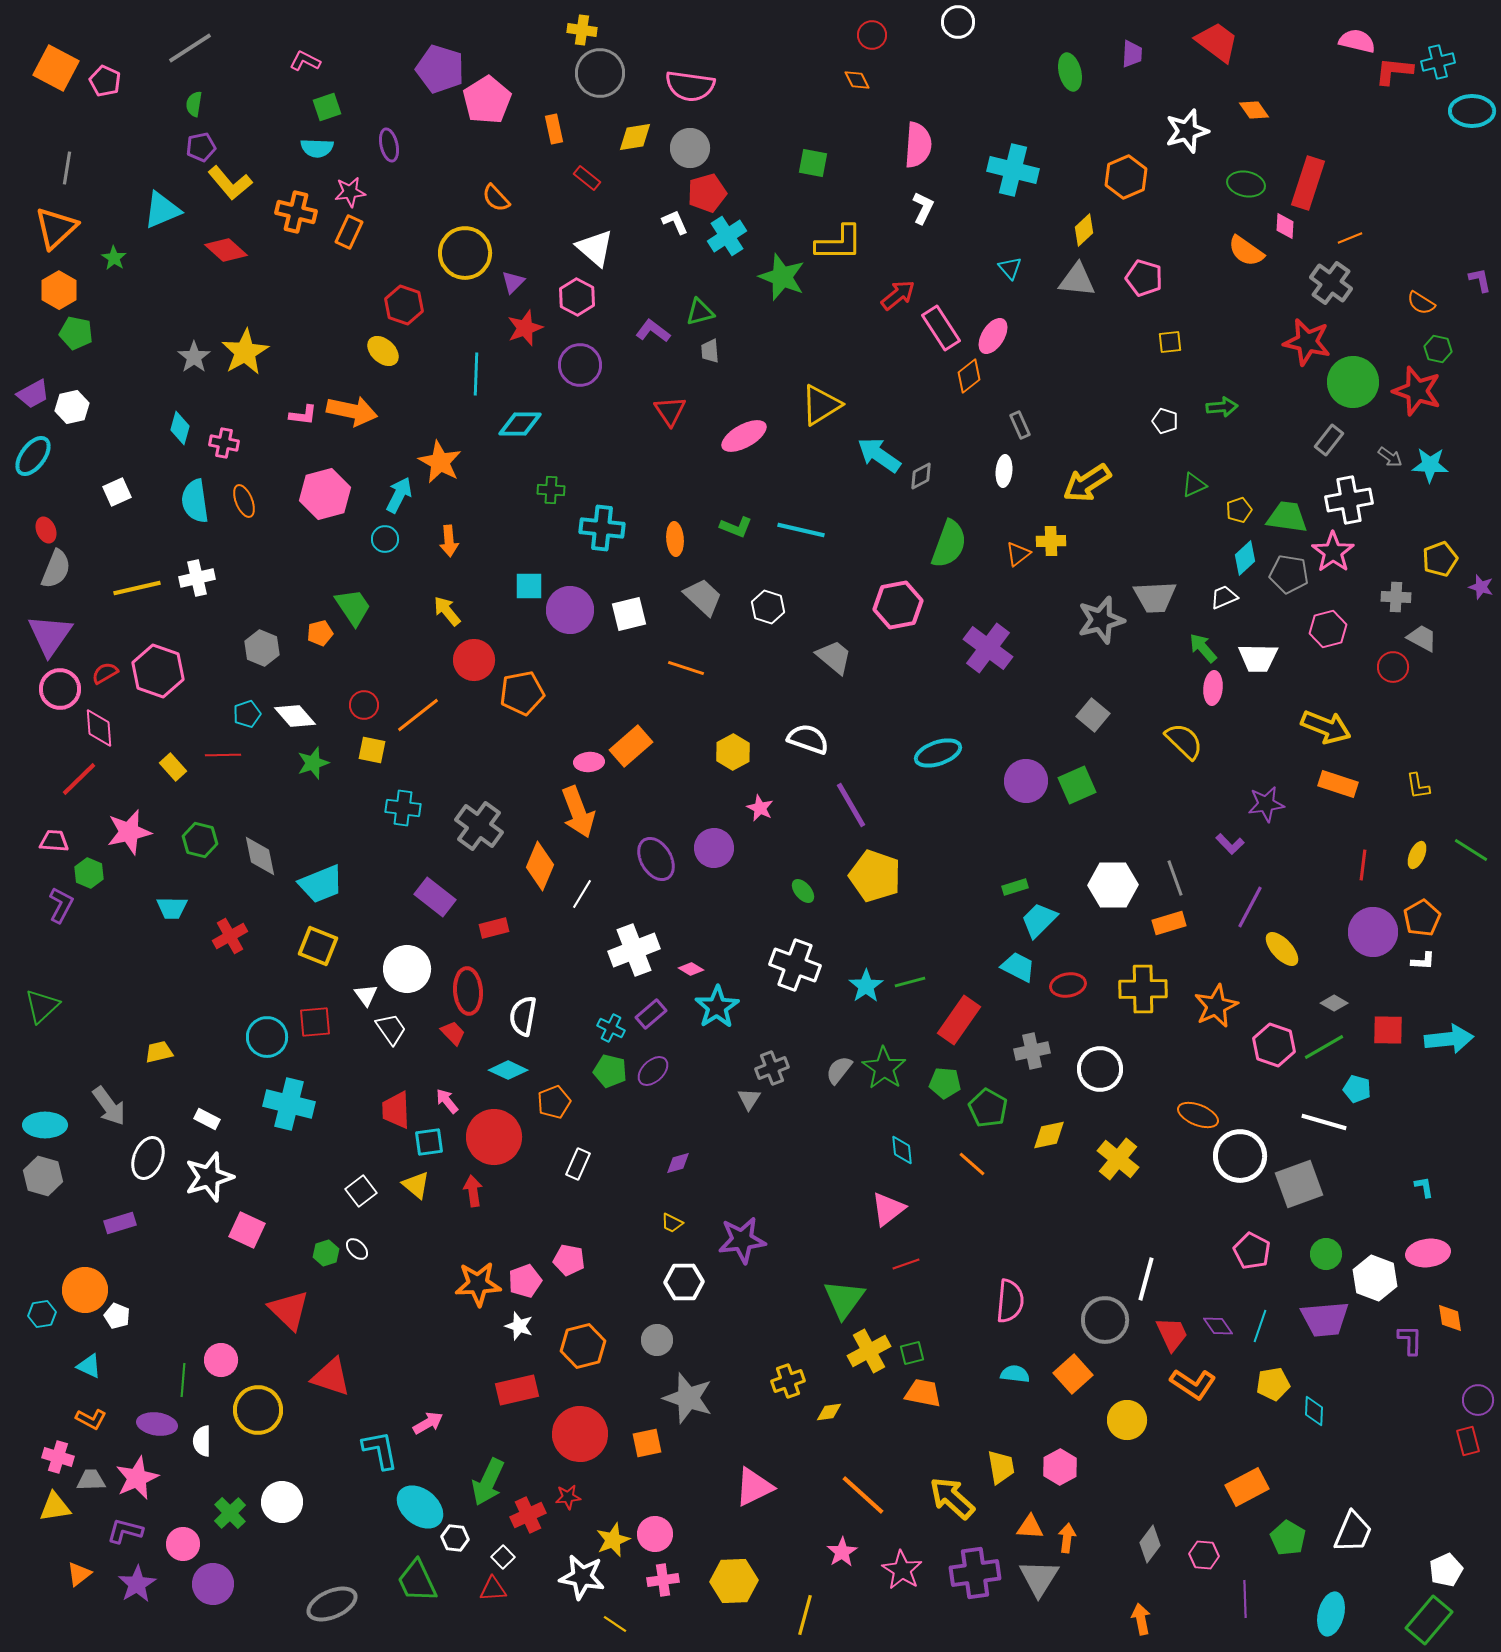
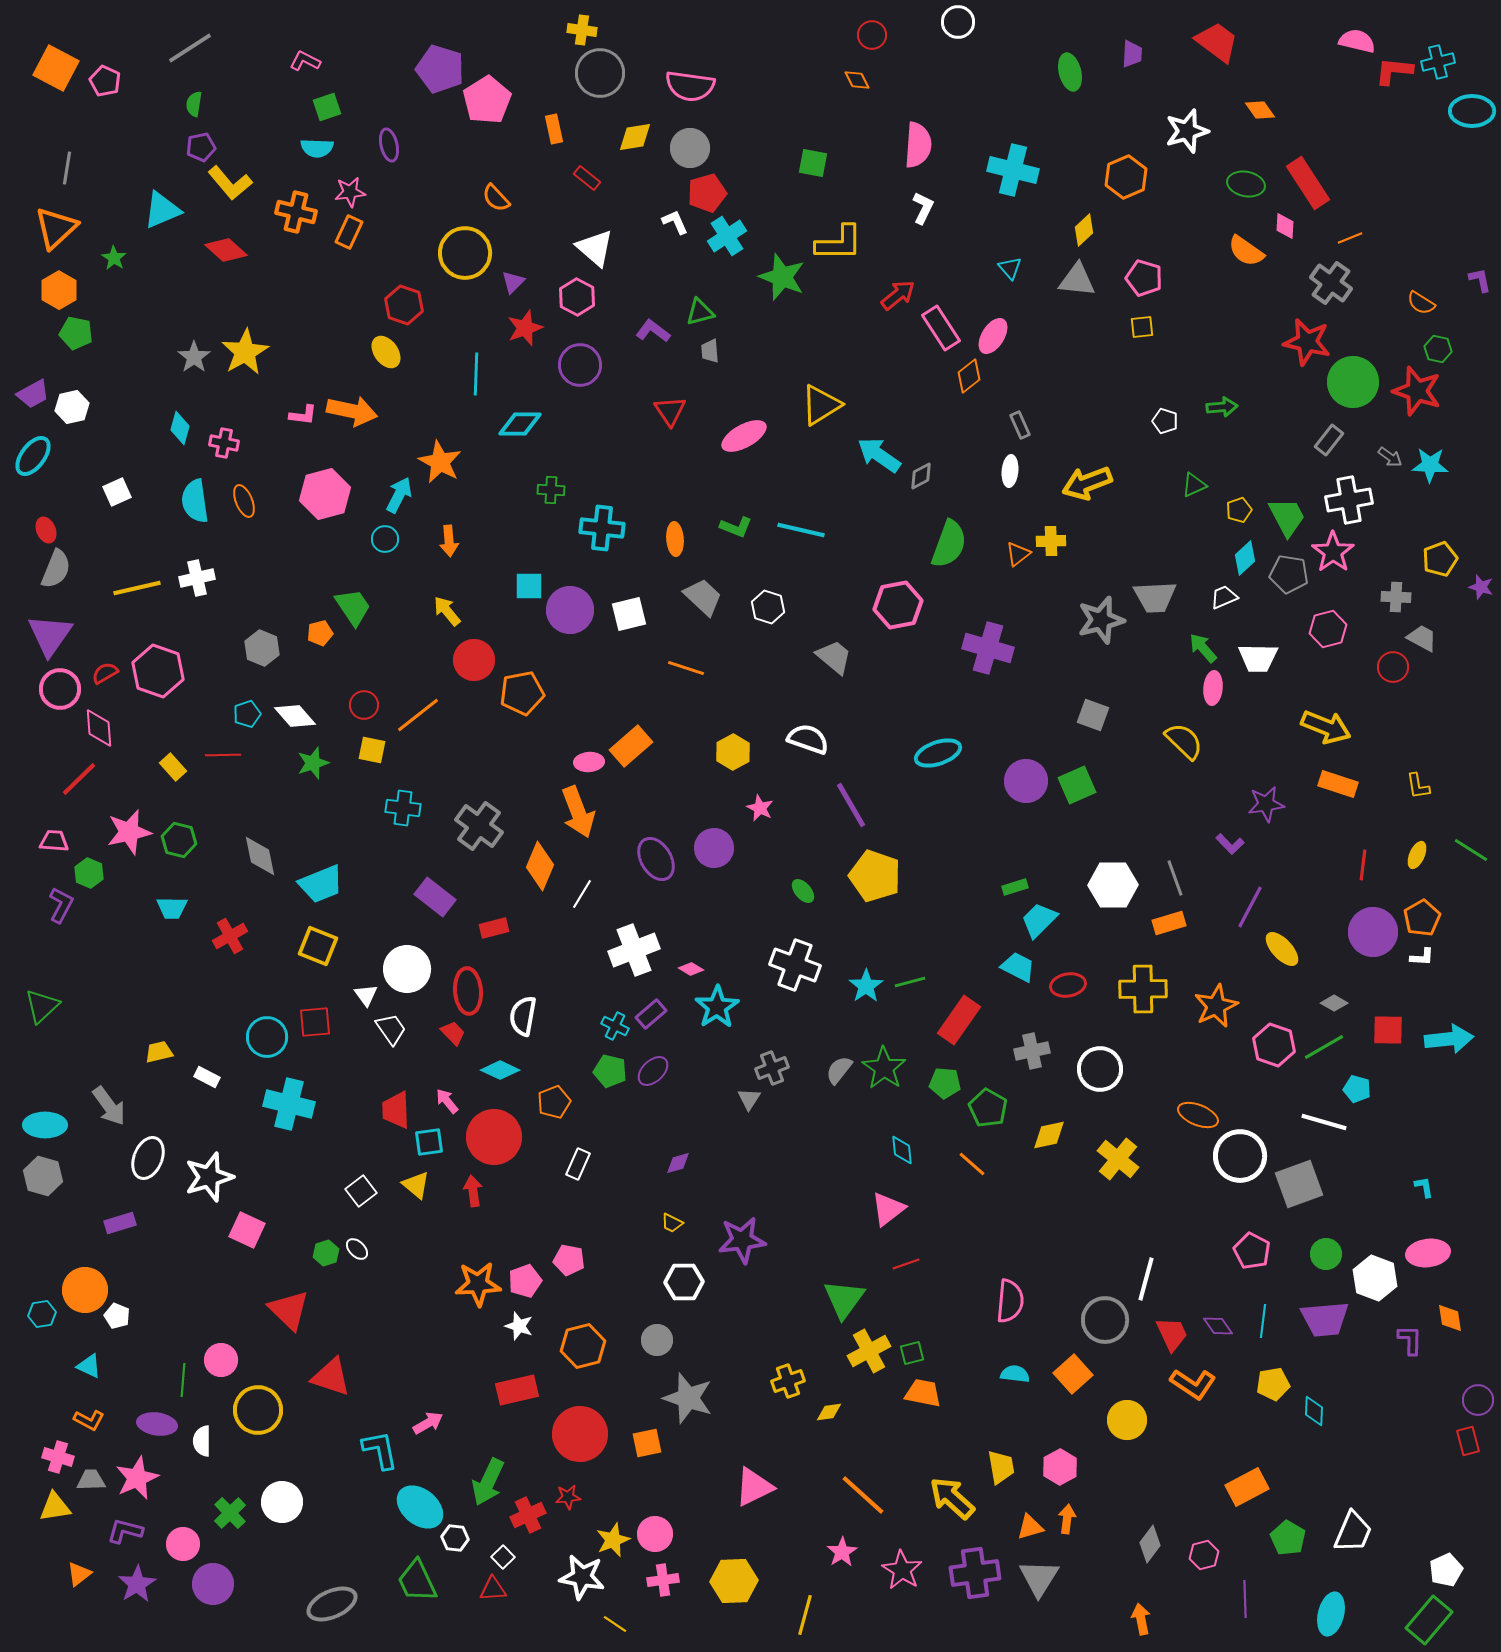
orange diamond at (1254, 110): moved 6 px right
red rectangle at (1308, 183): rotated 51 degrees counterclockwise
yellow square at (1170, 342): moved 28 px left, 15 px up
yellow ellipse at (383, 351): moved 3 px right, 1 px down; rotated 12 degrees clockwise
white ellipse at (1004, 471): moved 6 px right
yellow arrow at (1087, 483): rotated 12 degrees clockwise
green trapezoid at (1287, 517): rotated 54 degrees clockwise
purple cross at (988, 648): rotated 21 degrees counterclockwise
gray square at (1093, 715): rotated 20 degrees counterclockwise
green hexagon at (200, 840): moved 21 px left
white L-shape at (1423, 961): moved 1 px left, 4 px up
cyan cross at (611, 1028): moved 4 px right, 2 px up
cyan diamond at (508, 1070): moved 8 px left
white rectangle at (207, 1119): moved 42 px up
cyan line at (1260, 1326): moved 3 px right, 5 px up; rotated 12 degrees counterclockwise
orange L-shape at (91, 1419): moved 2 px left, 1 px down
orange triangle at (1030, 1527): rotated 20 degrees counterclockwise
orange arrow at (1067, 1538): moved 19 px up
pink hexagon at (1204, 1555): rotated 20 degrees counterclockwise
